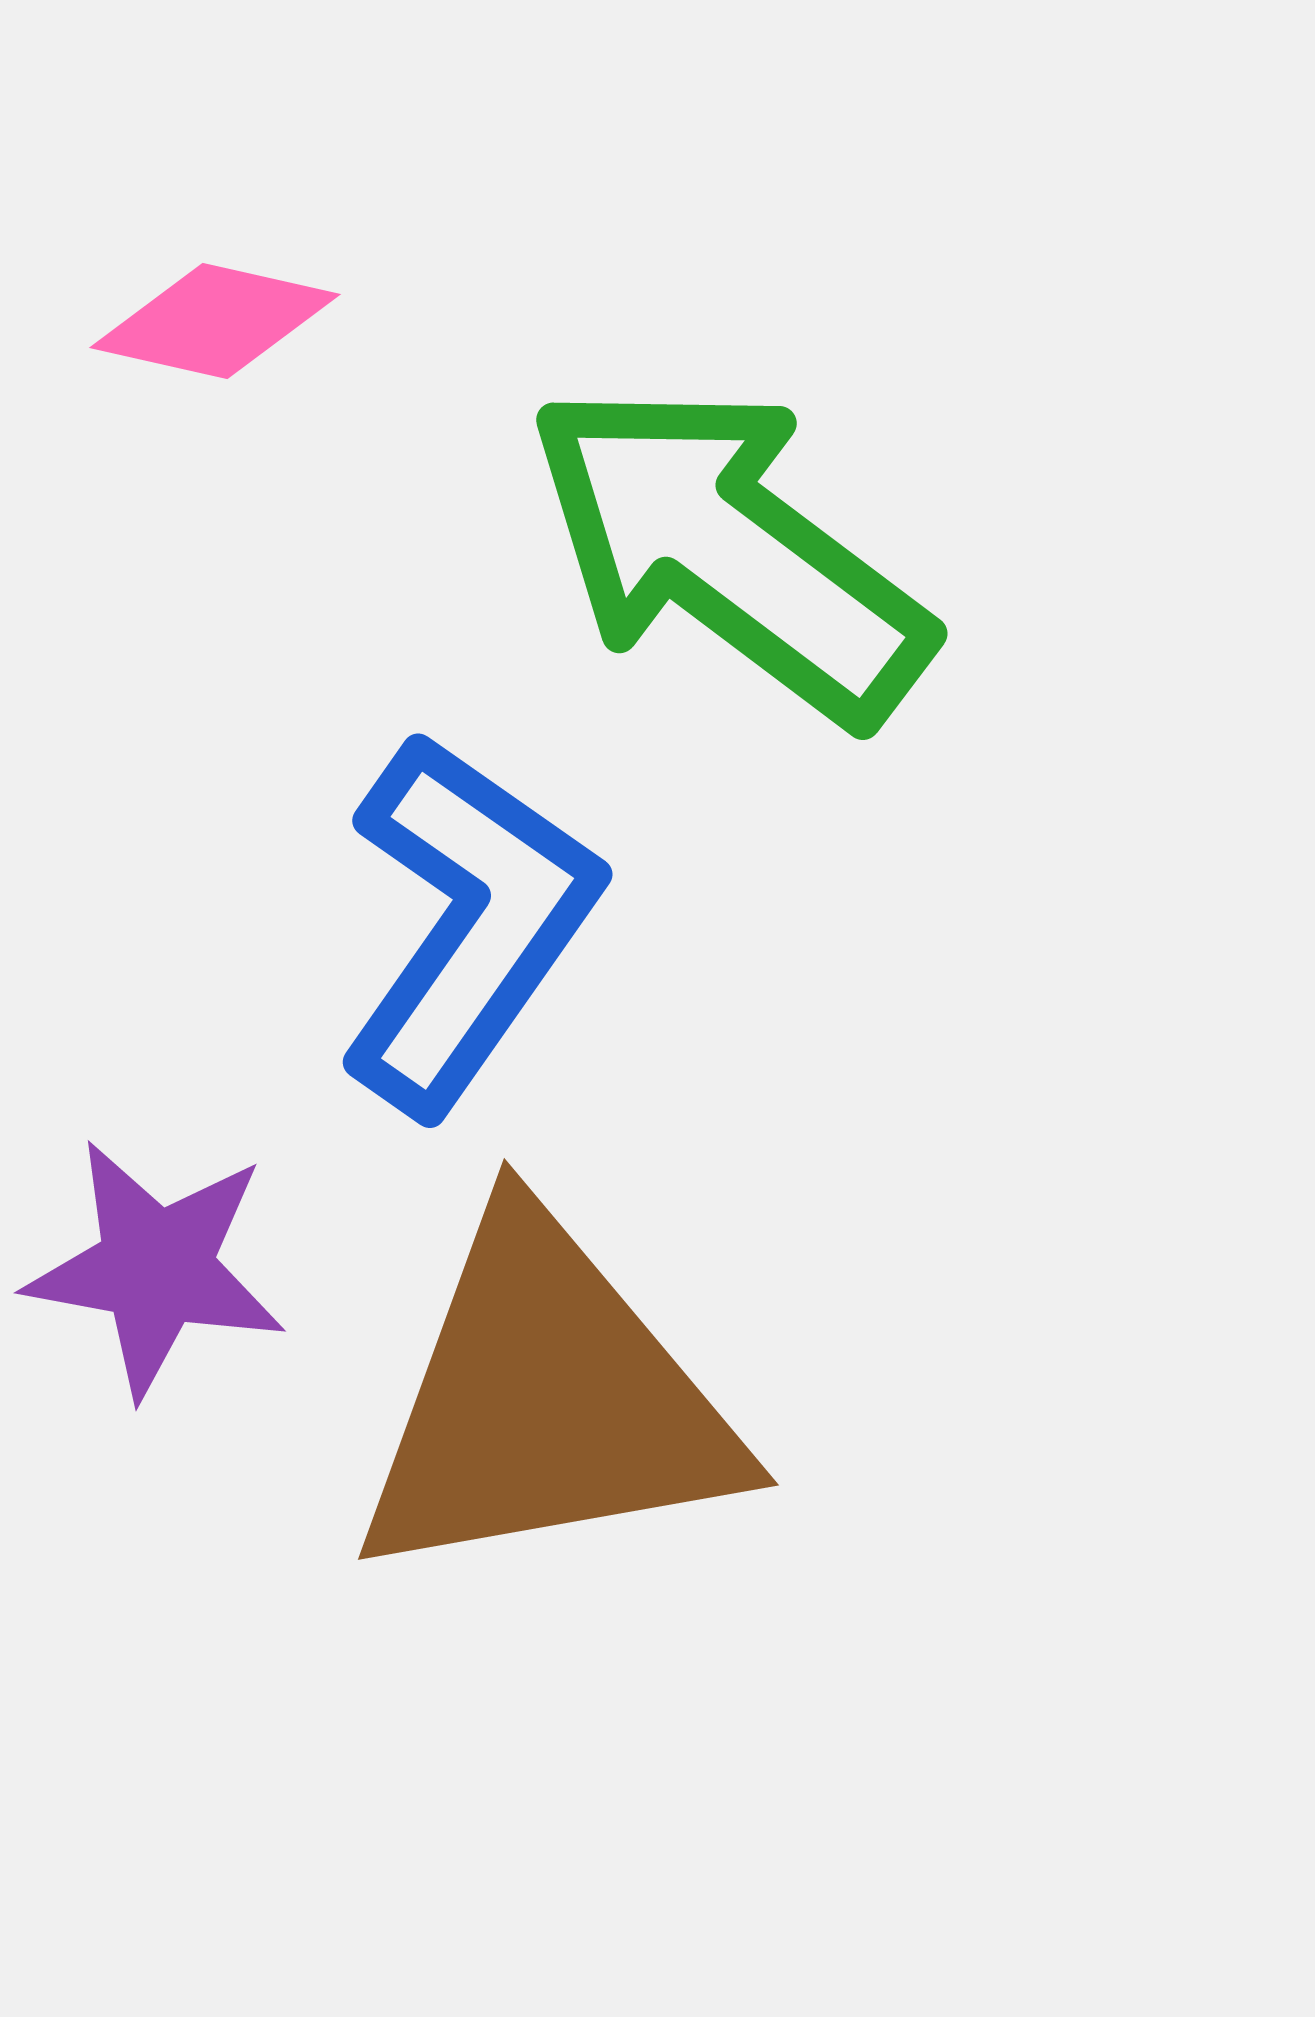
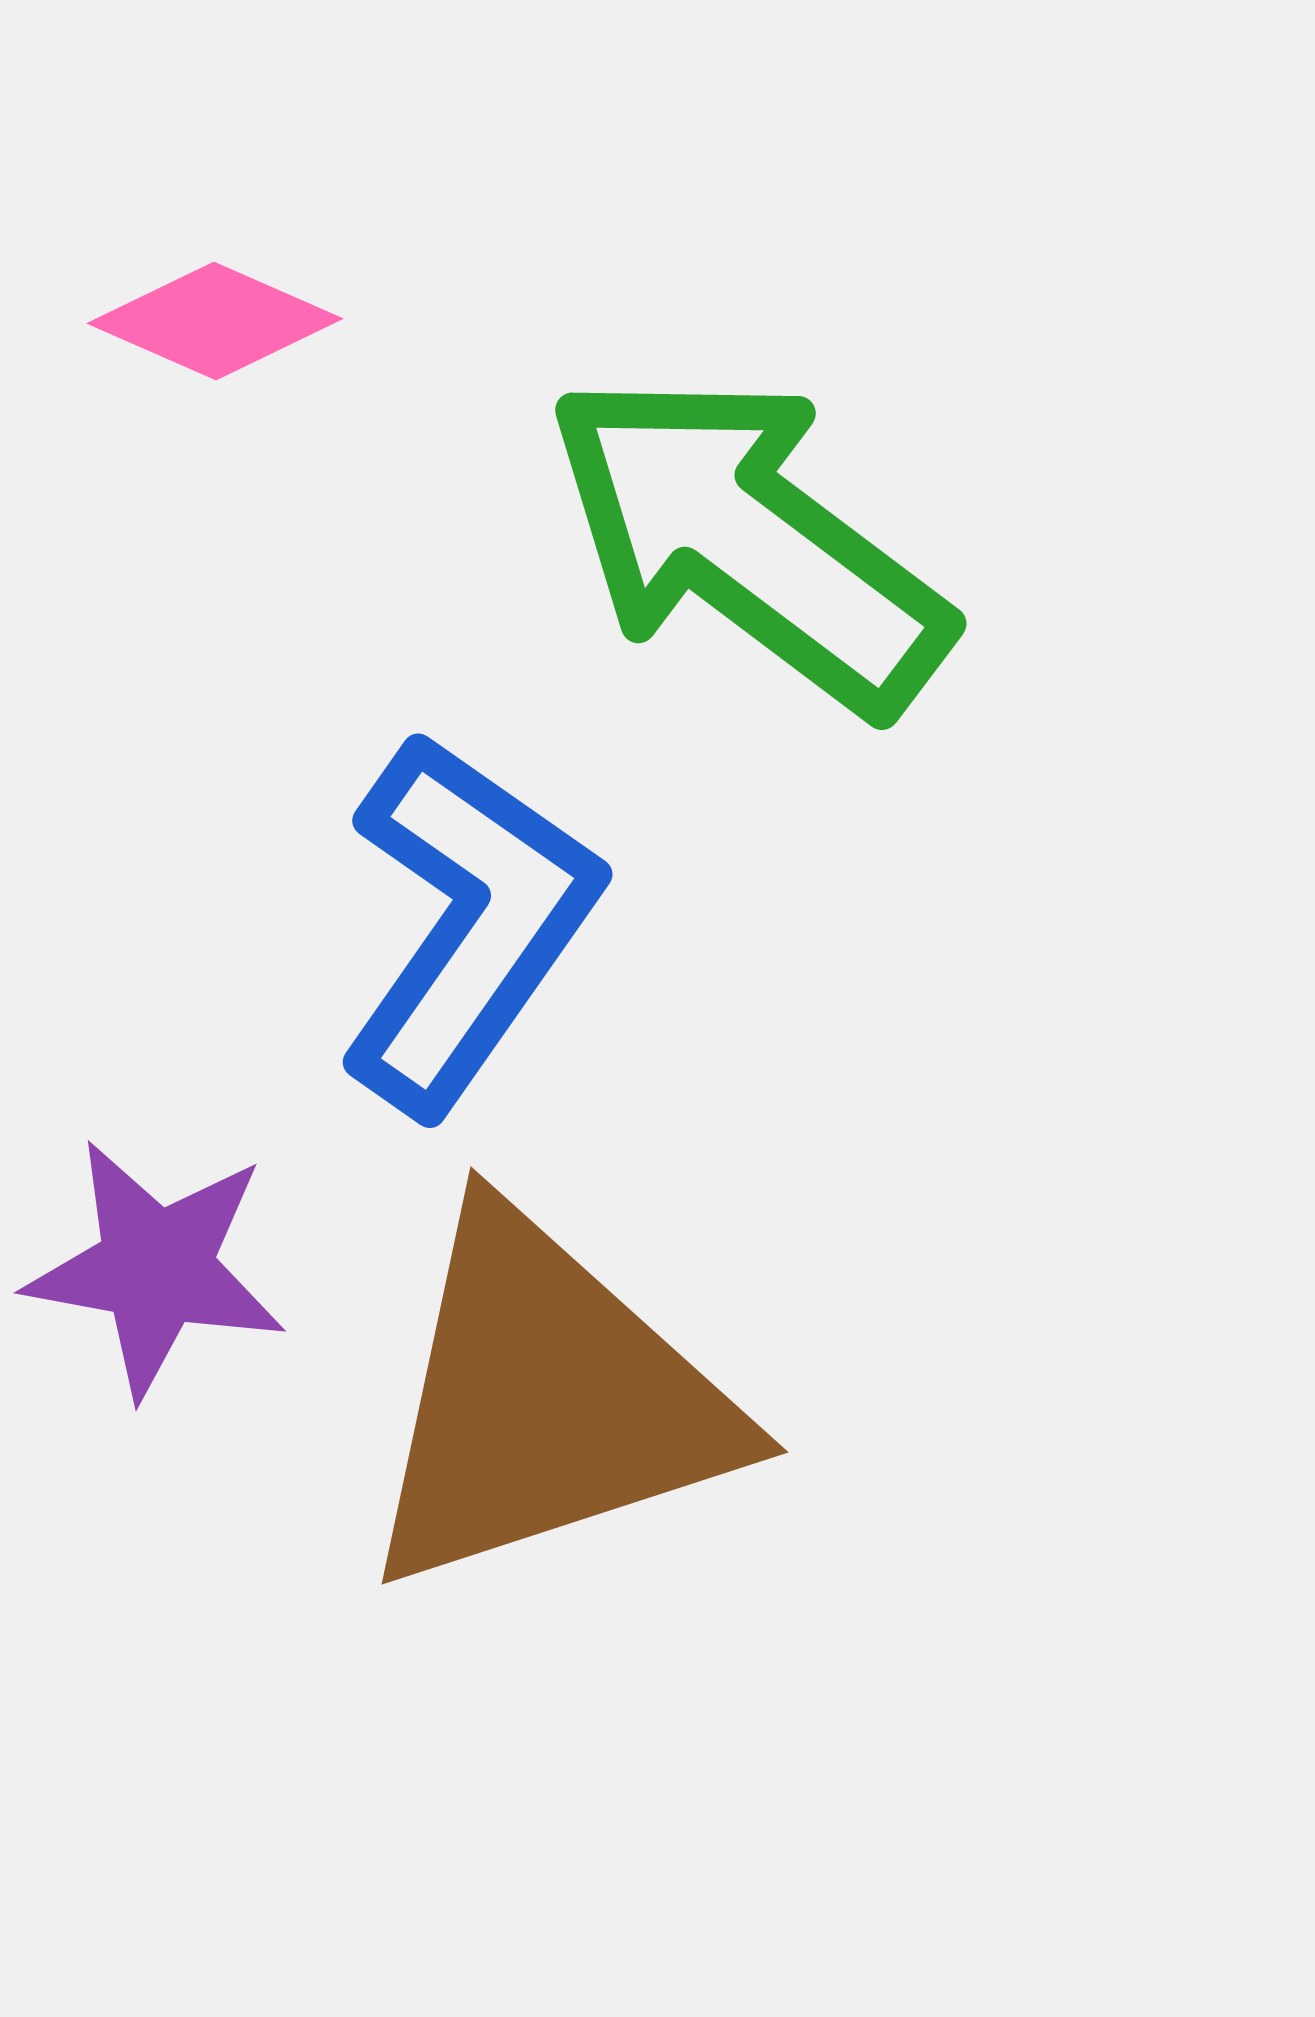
pink diamond: rotated 11 degrees clockwise
green arrow: moved 19 px right, 10 px up
brown triangle: rotated 8 degrees counterclockwise
